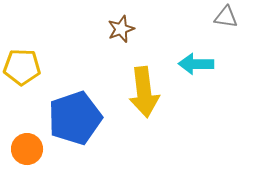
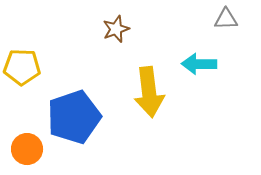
gray triangle: moved 2 px down; rotated 10 degrees counterclockwise
brown star: moved 5 px left
cyan arrow: moved 3 px right
yellow arrow: moved 5 px right
blue pentagon: moved 1 px left, 1 px up
